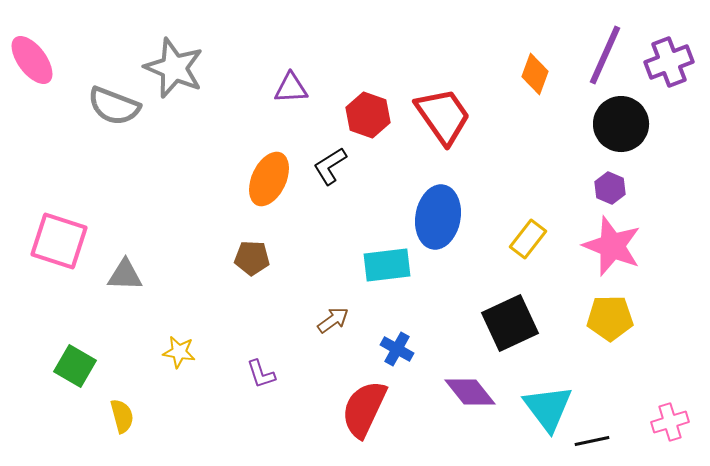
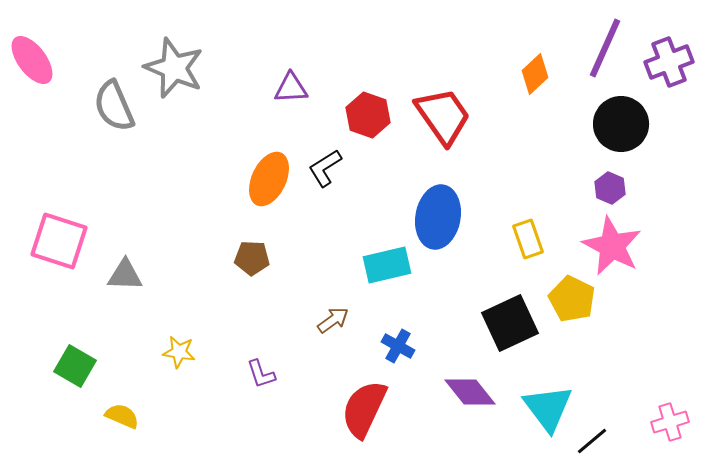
purple line: moved 7 px up
orange diamond: rotated 27 degrees clockwise
gray semicircle: rotated 46 degrees clockwise
black L-shape: moved 5 px left, 2 px down
yellow rectangle: rotated 57 degrees counterclockwise
pink star: rotated 6 degrees clockwise
cyan rectangle: rotated 6 degrees counterclockwise
yellow pentagon: moved 38 px left, 19 px up; rotated 27 degrees clockwise
blue cross: moved 1 px right, 3 px up
yellow semicircle: rotated 52 degrees counterclockwise
black line: rotated 28 degrees counterclockwise
